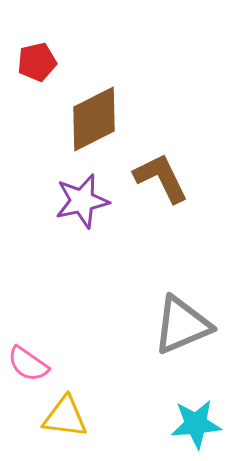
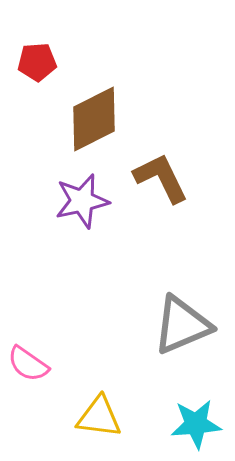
red pentagon: rotated 9 degrees clockwise
yellow triangle: moved 34 px right
